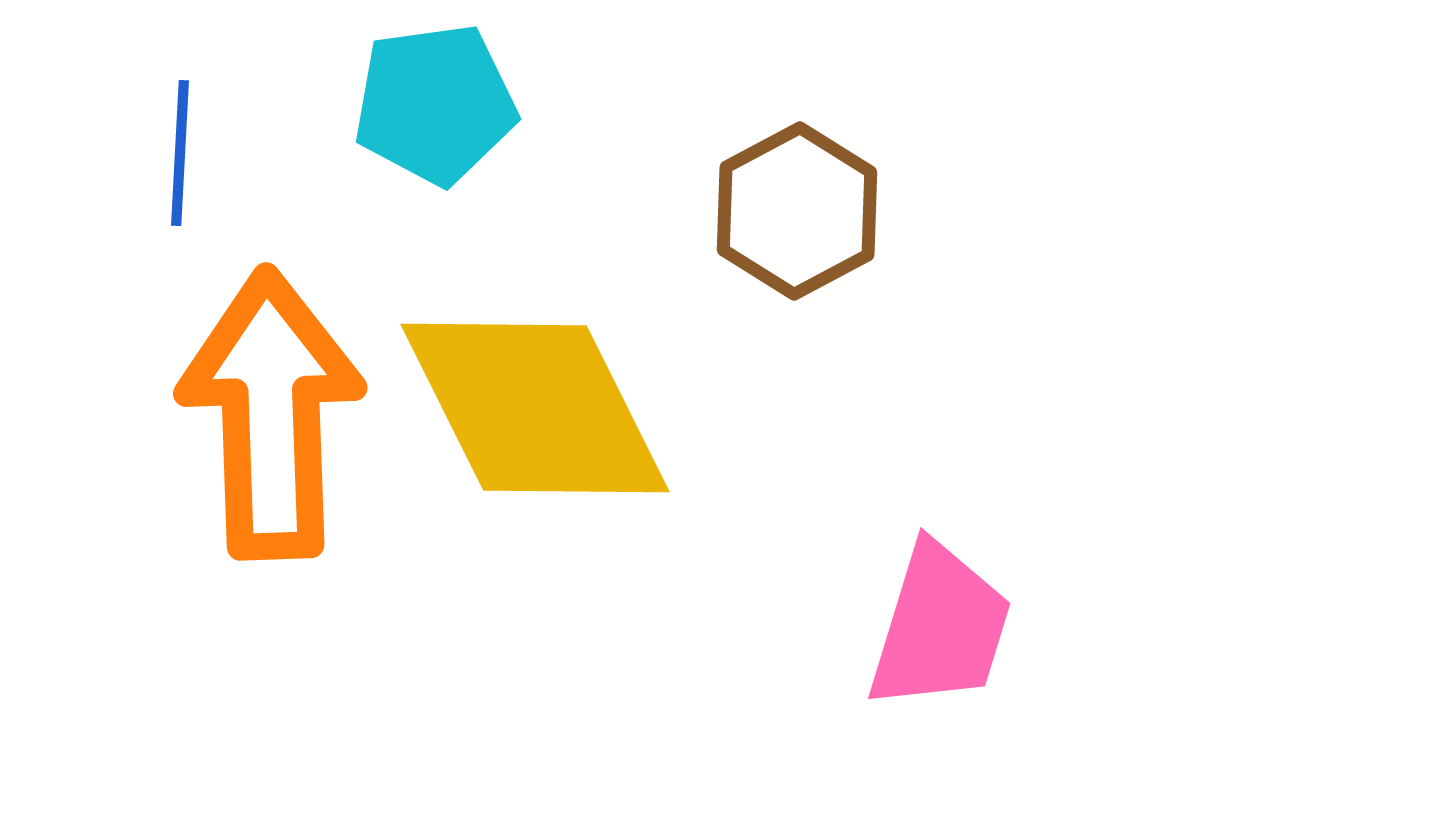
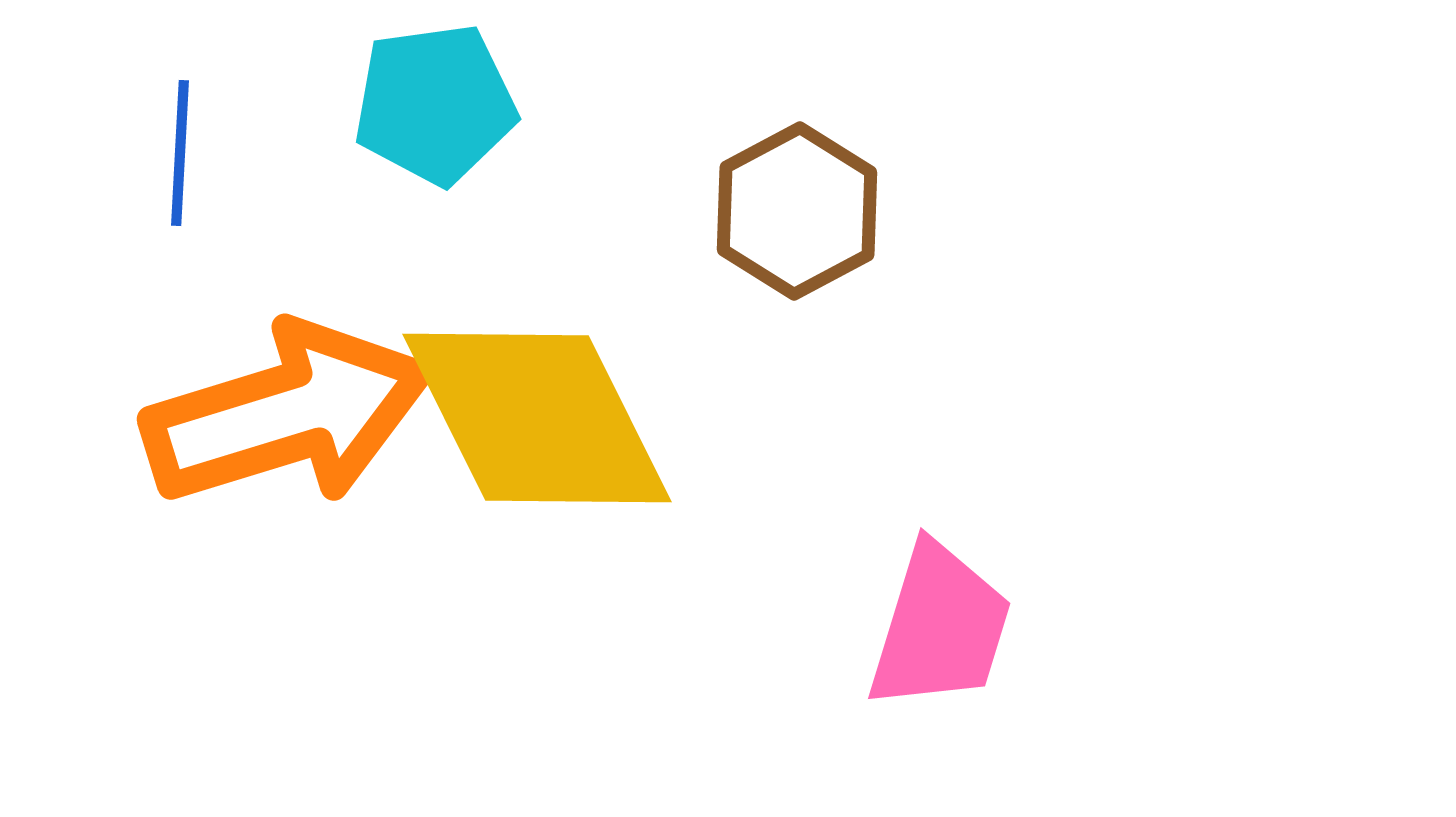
yellow diamond: moved 2 px right, 10 px down
orange arrow: moved 16 px right; rotated 75 degrees clockwise
